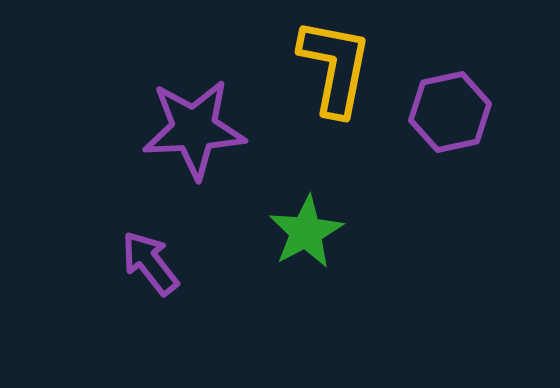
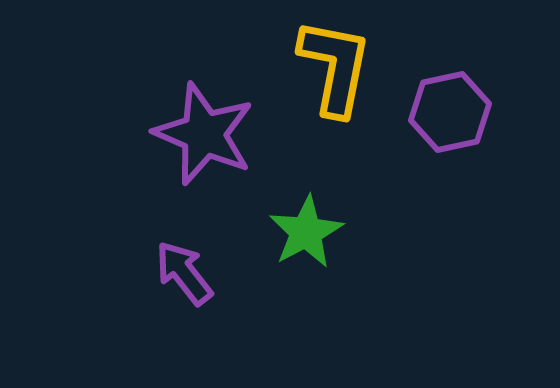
purple star: moved 10 px right, 5 px down; rotated 26 degrees clockwise
purple arrow: moved 34 px right, 10 px down
